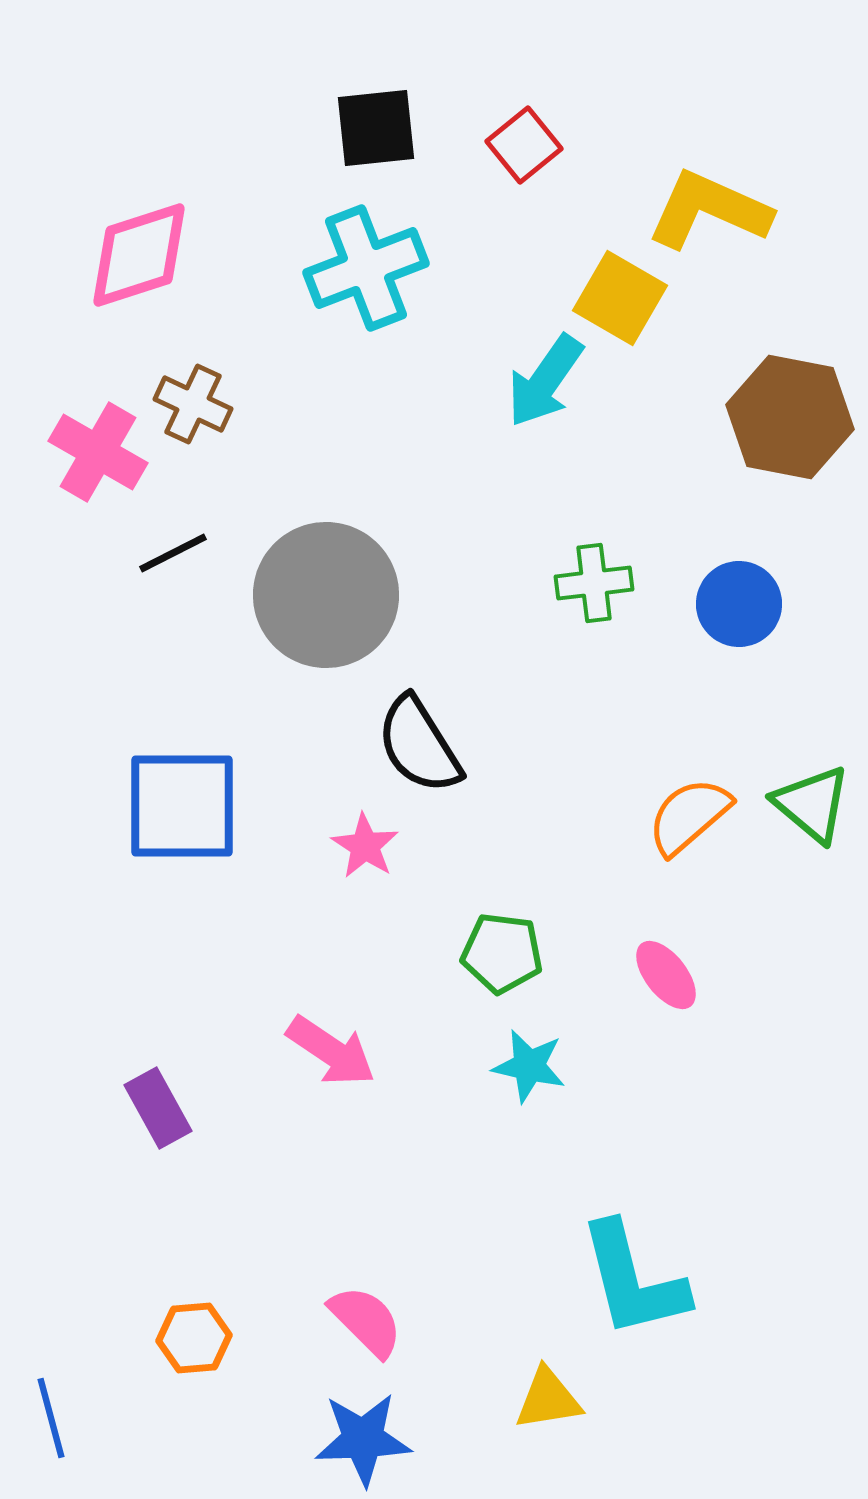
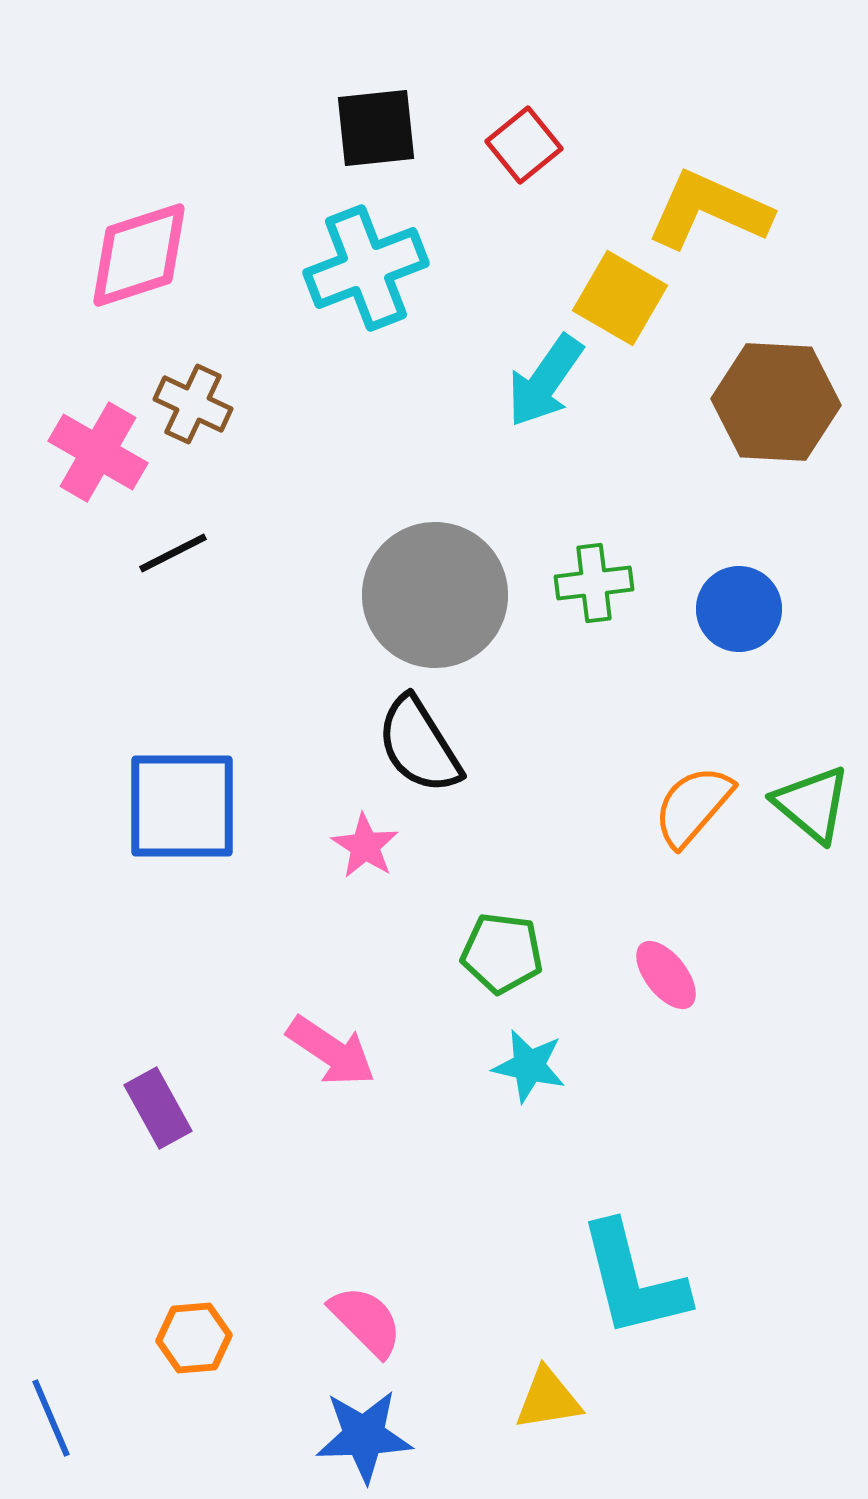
brown hexagon: moved 14 px left, 15 px up; rotated 8 degrees counterclockwise
gray circle: moved 109 px right
blue circle: moved 5 px down
orange semicircle: moved 4 px right, 10 px up; rotated 8 degrees counterclockwise
blue line: rotated 8 degrees counterclockwise
blue star: moved 1 px right, 3 px up
